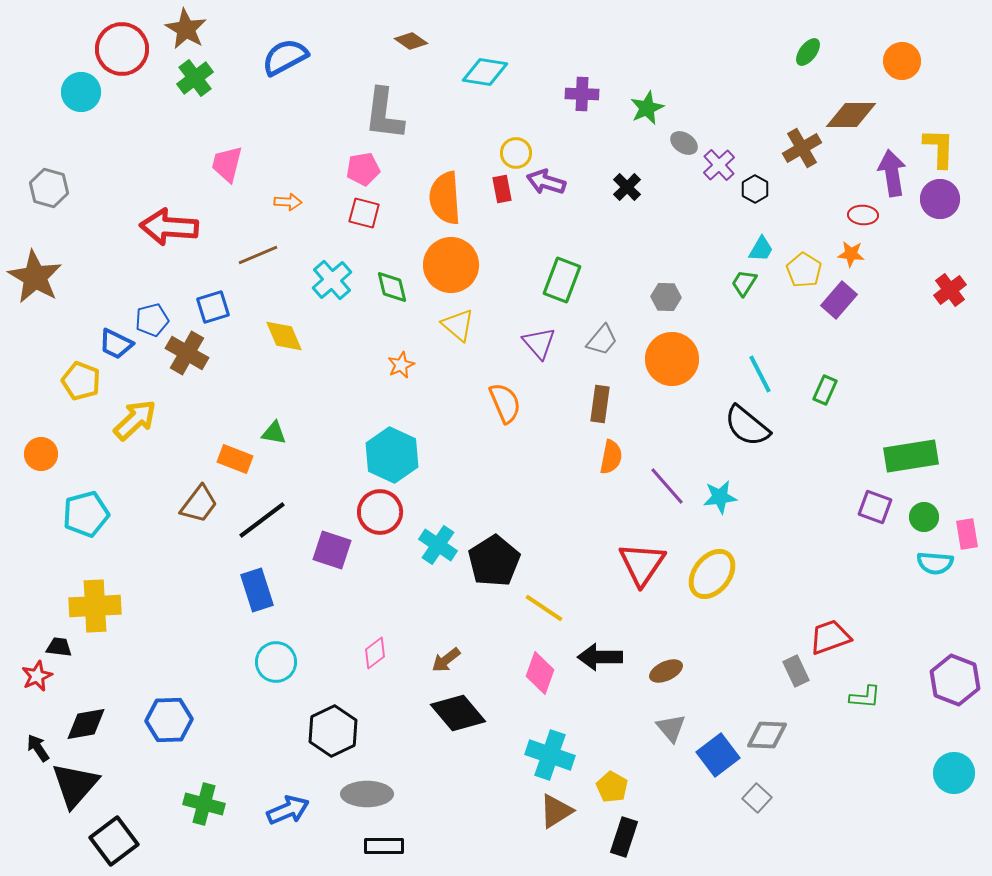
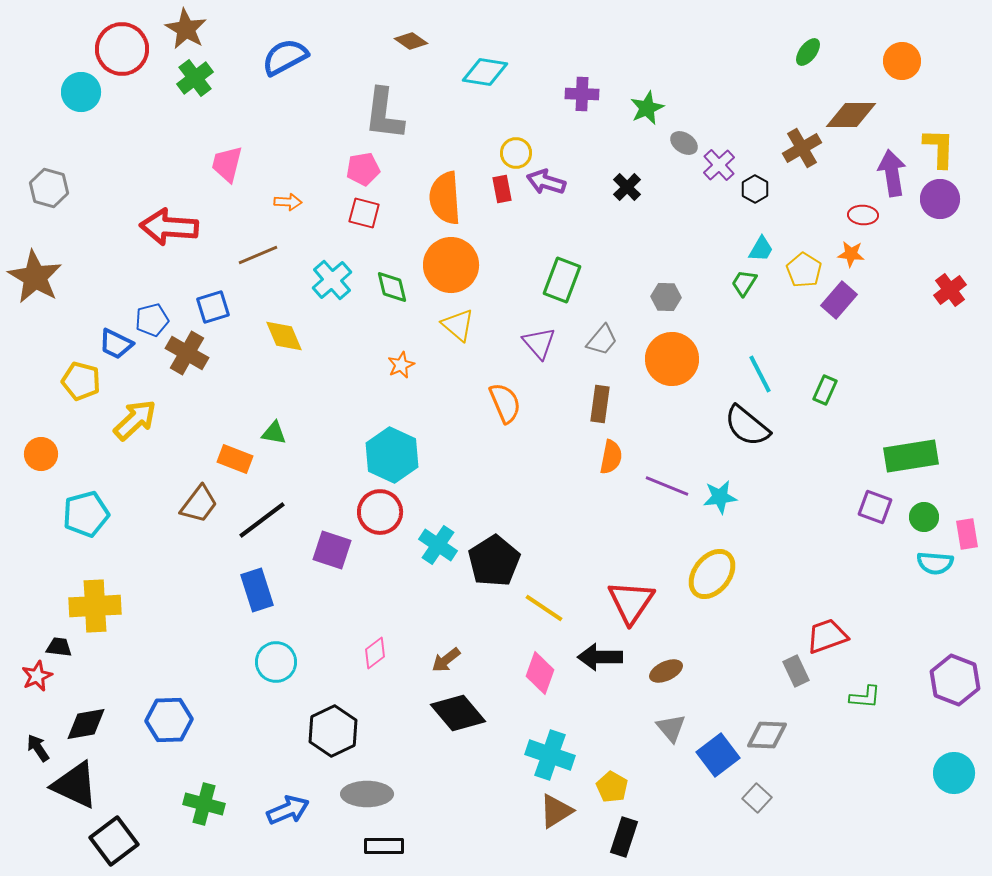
yellow pentagon at (81, 381): rotated 6 degrees counterclockwise
purple line at (667, 486): rotated 27 degrees counterclockwise
red triangle at (642, 564): moved 11 px left, 38 px down
red trapezoid at (830, 637): moved 3 px left, 1 px up
black triangle at (75, 785): rotated 46 degrees counterclockwise
